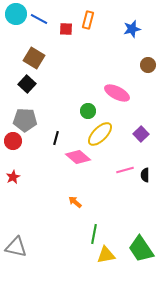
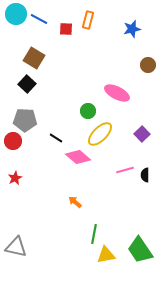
purple square: moved 1 px right
black line: rotated 72 degrees counterclockwise
red star: moved 2 px right, 1 px down
green trapezoid: moved 1 px left, 1 px down
